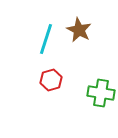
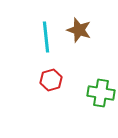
brown star: rotated 10 degrees counterclockwise
cyan line: moved 2 px up; rotated 24 degrees counterclockwise
